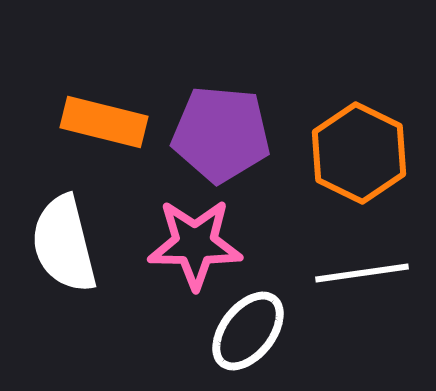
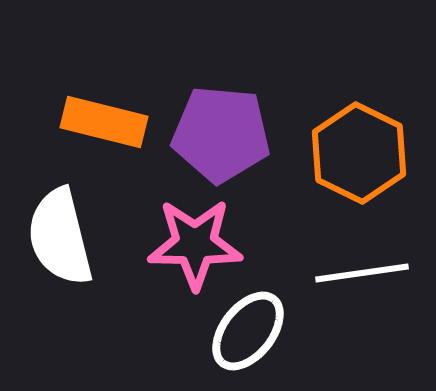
white semicircle: moved 4 px left, 7 px up
